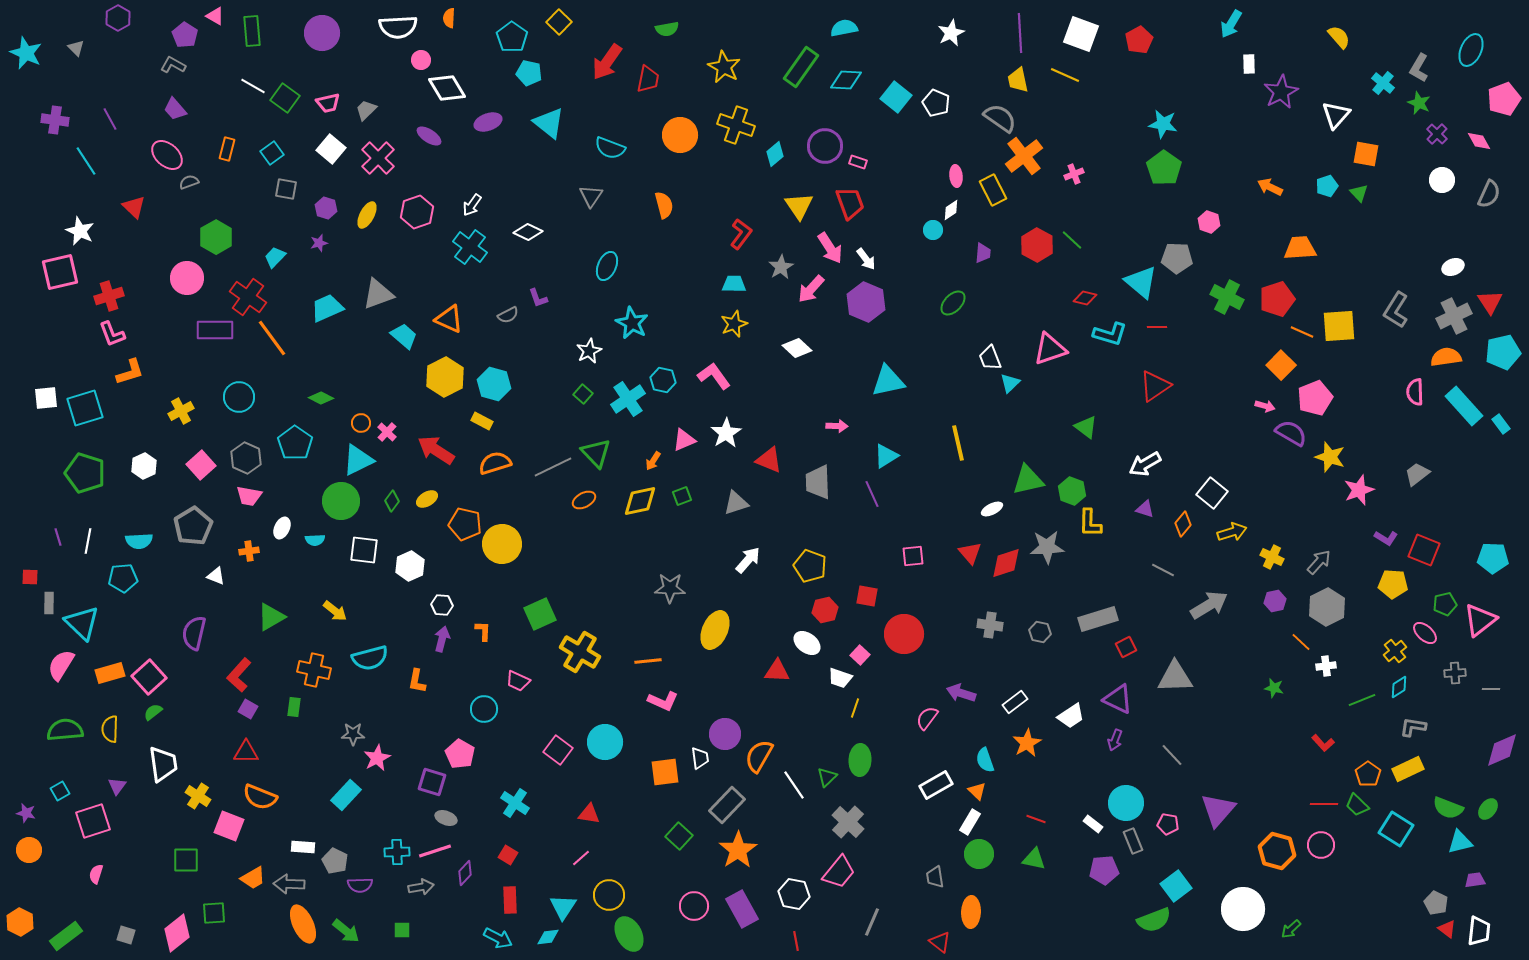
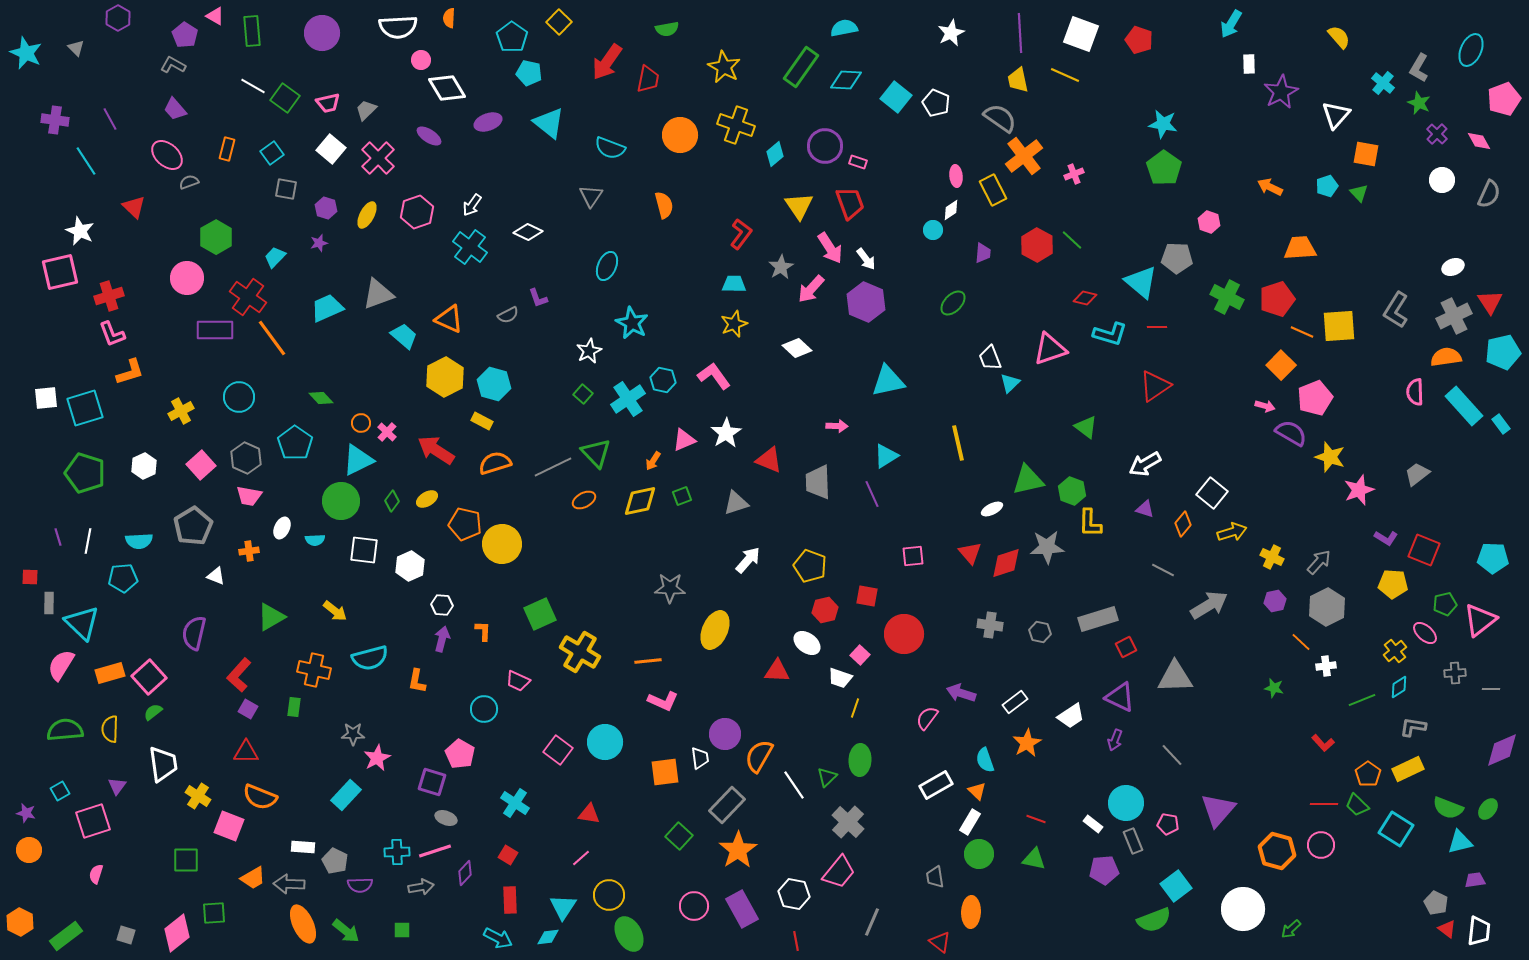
red pentagon at (1139, 40): rotated 24 degrees counterclockwise
green diamond at (321, 398): rotated 20 degrees clockwise
purple triangle at (1118, 699): moved 2 px right, 2 px up
